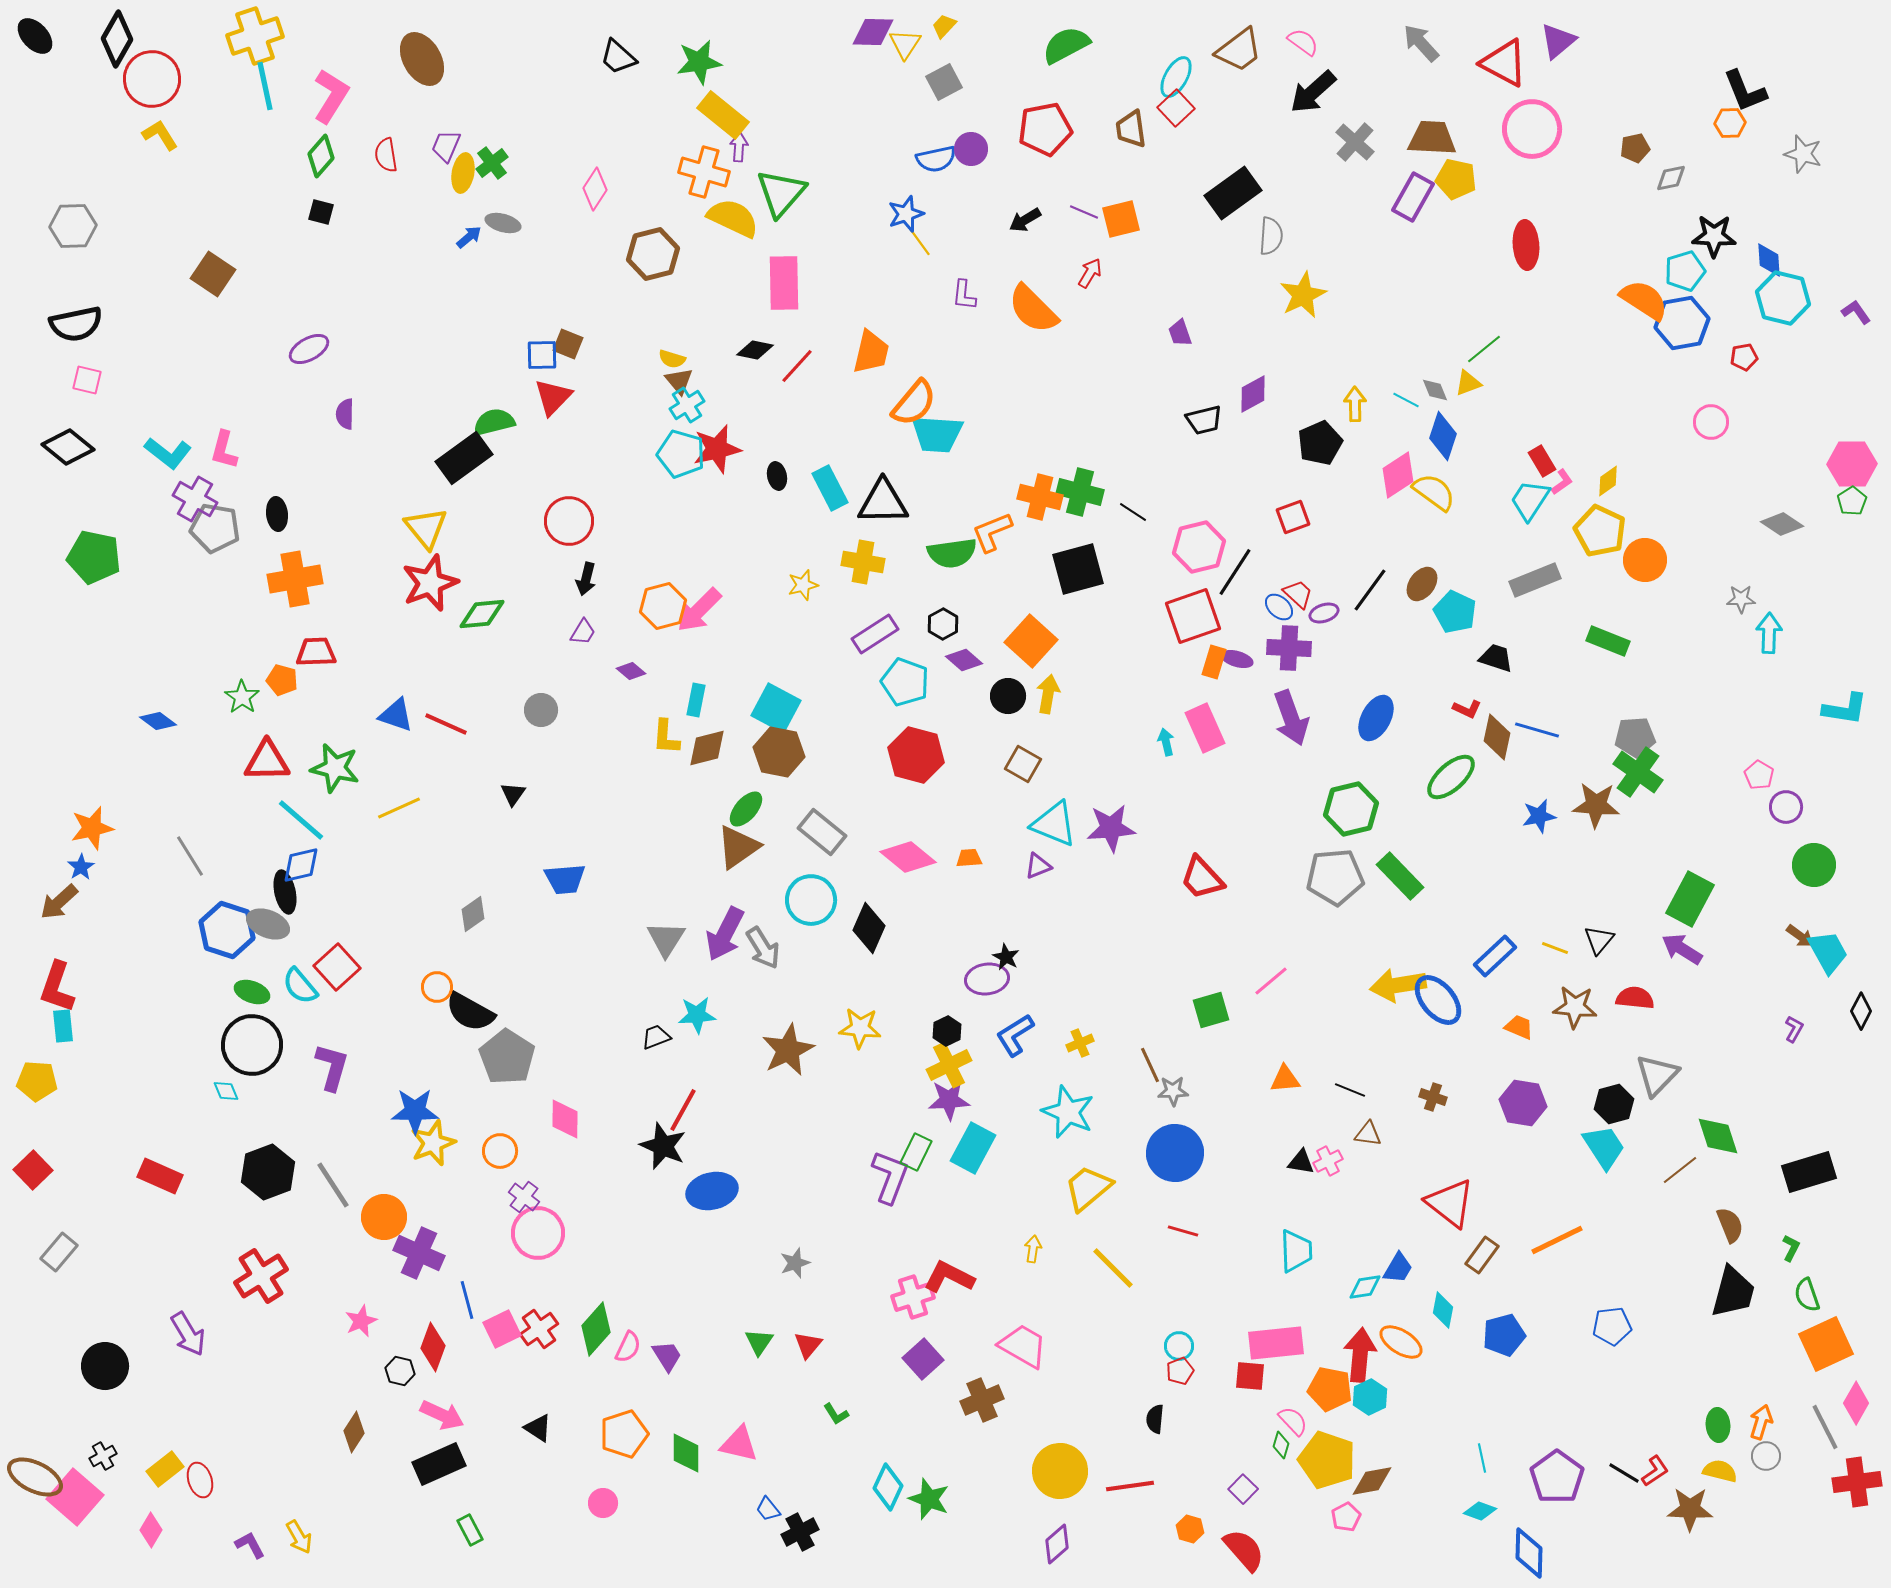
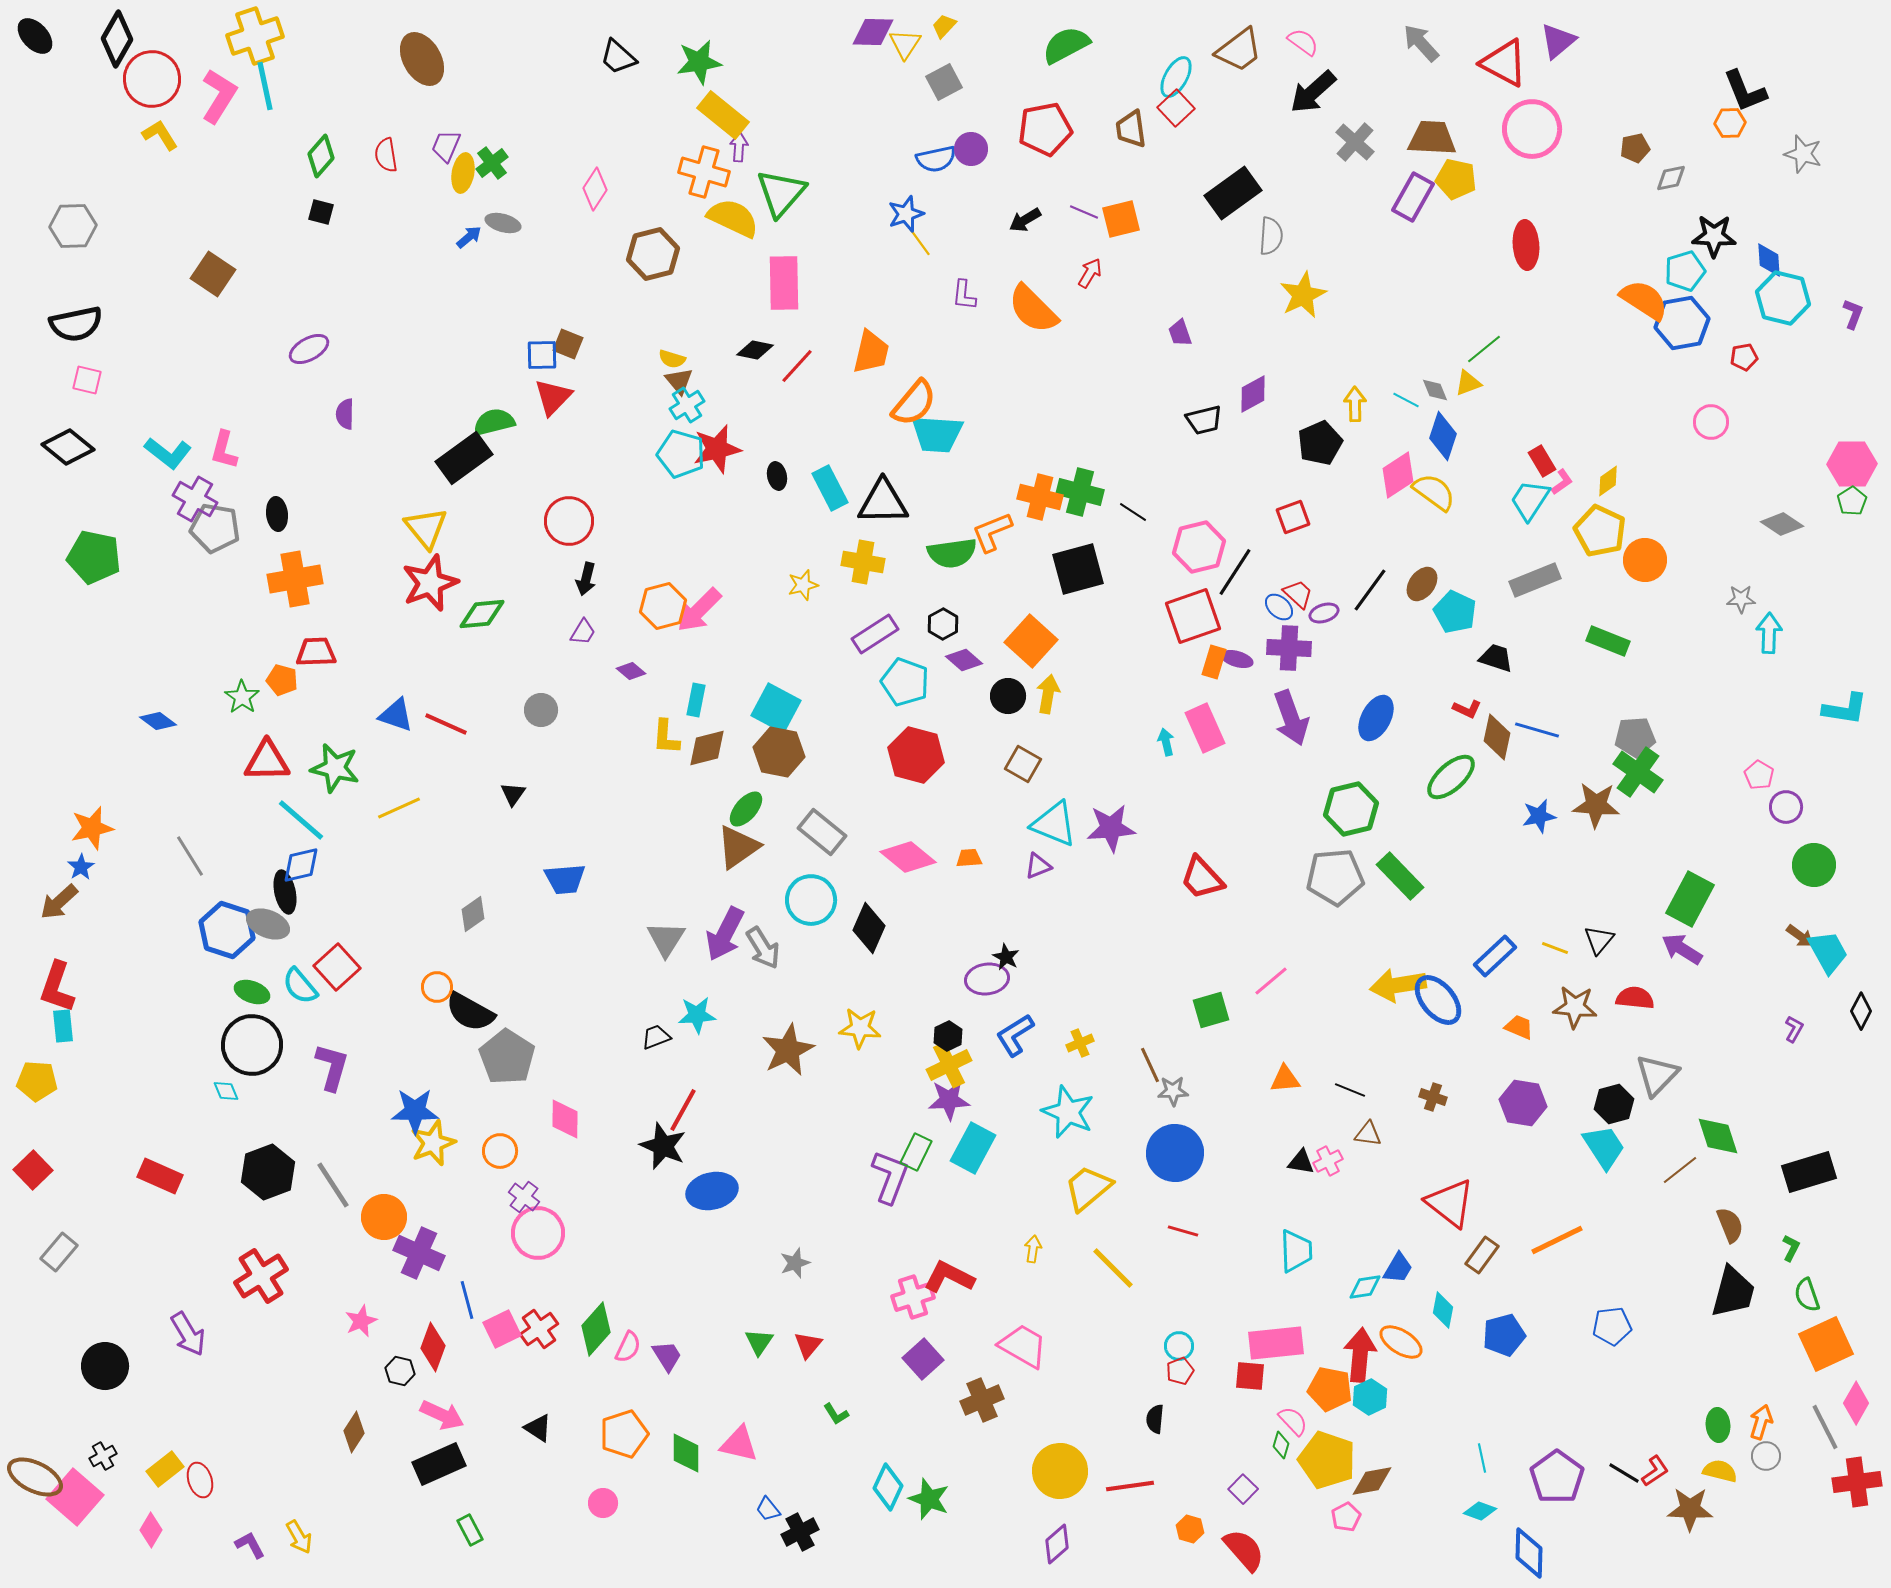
pink L-shape at (331, 96): moved 112 px left
purple L-shape at (1856, 312): moved 3 px left, 2 px down; rotated 56 degrees clockwise
black hexagon at (947, 1031): moved 1 px right, 5 px down
